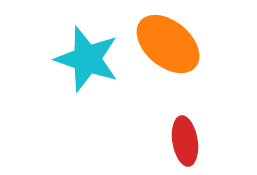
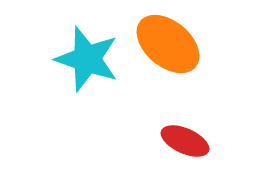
red ellipse: rotated 57 degrees counterclockwise
